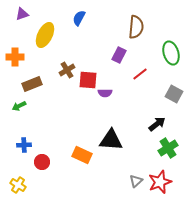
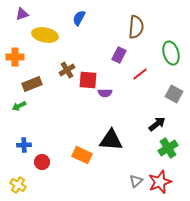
yellow ellipse: rotated 75 degrees clockwise
